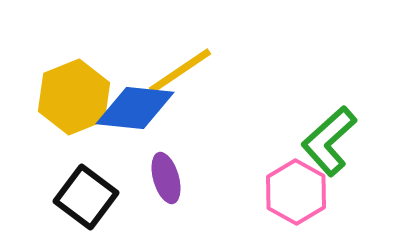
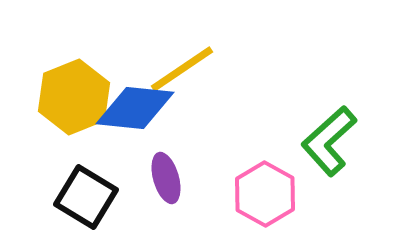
yellow line: moved 2 px right, 2 px up
pink hexagon: moved 31 px left, 2 px down
black square: rotated 6 degrees counterclockwise
